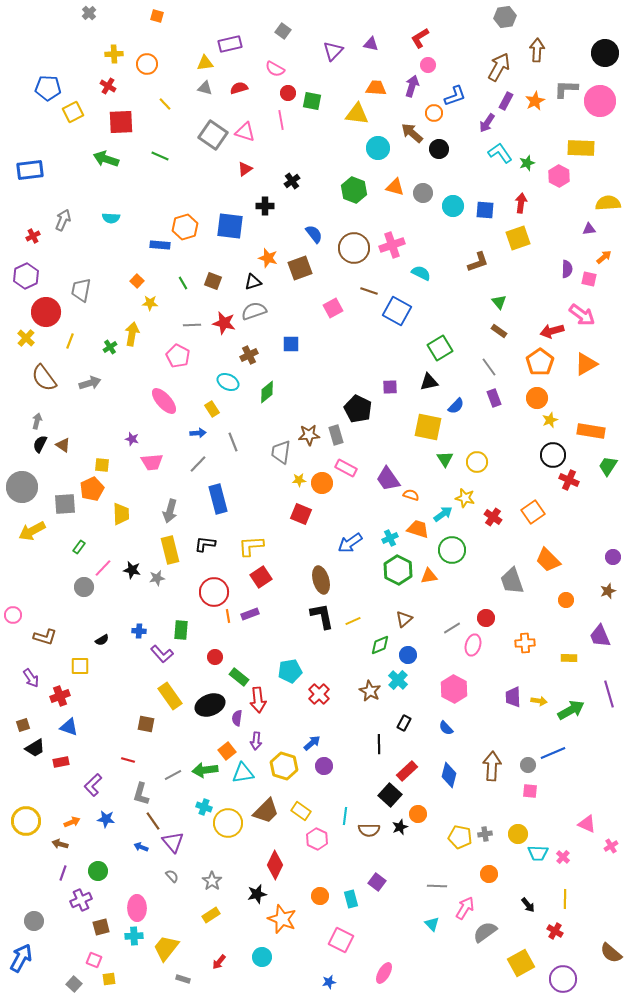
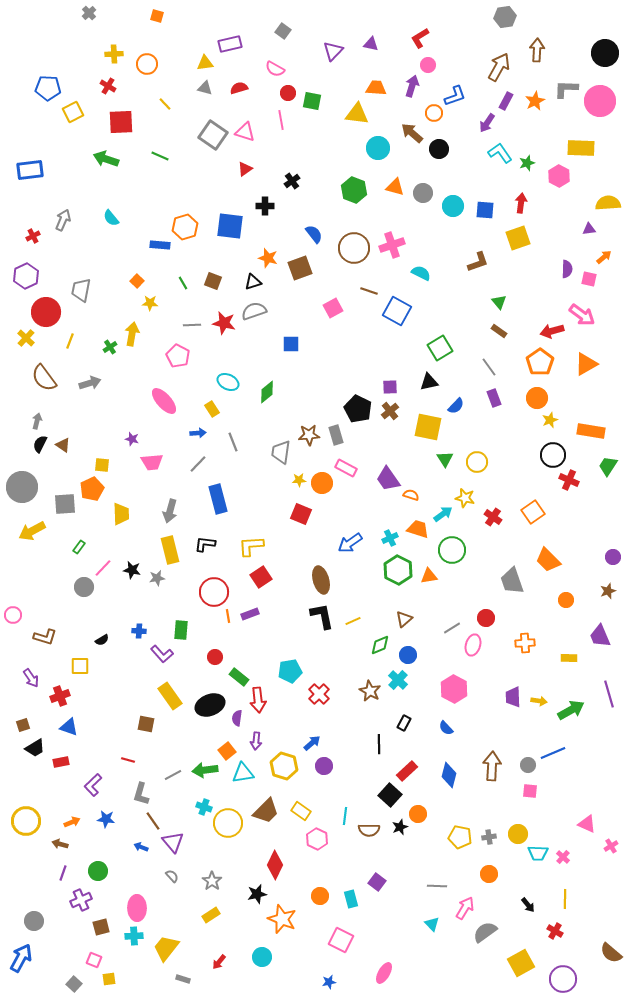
cyan semicircle at (111, 218): rotated 48 degrees clockwise
brown cross at (249, 355): moved 141 px right, 56 px down; rotated 12 degrees counterclockwise
gray cross at (485, 834): moved 4 px right, 3 px down
